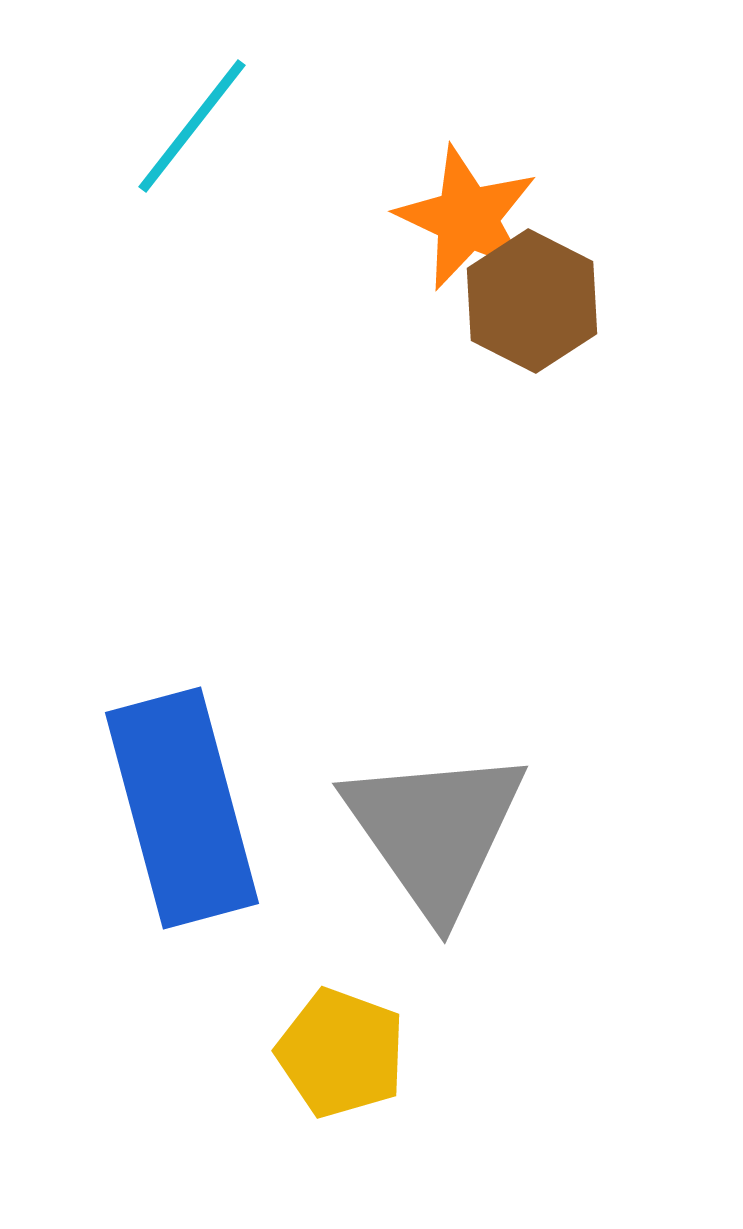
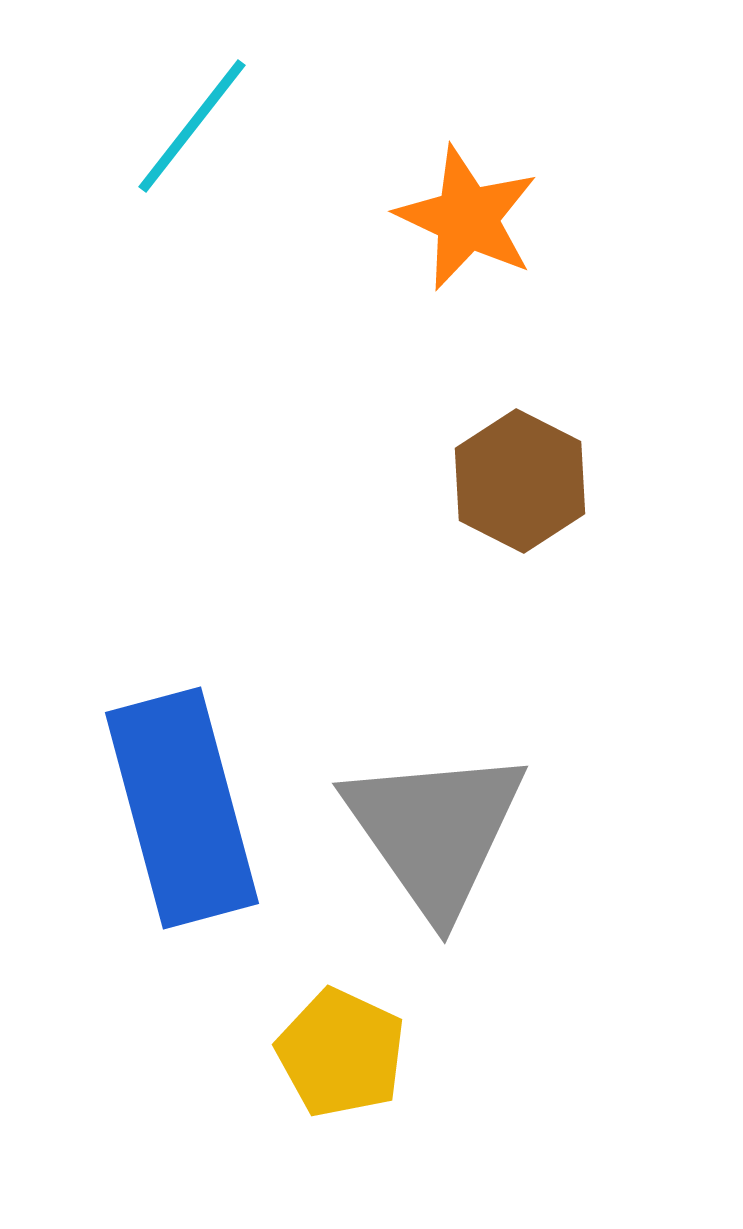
brown hexagon: moved 12 px left, 180 px down
yellow pentagon: rotated 5 degrees clockwise
